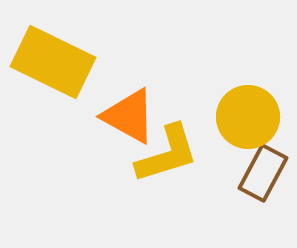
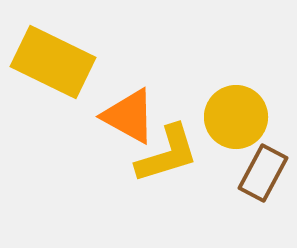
yellow circle: moved 12 px left
